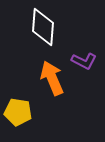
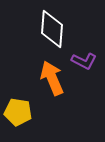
white diamond: moved 9 px right, 2 px down
